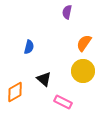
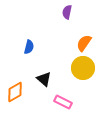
yellow circle: moved 3 px up
